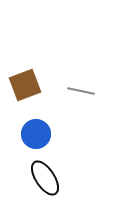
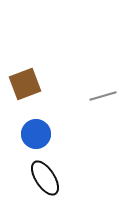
brown square: moved 1 px up
gray line: moved 22 px right, 5 px down; rotated 28 degrees counterclockwise
